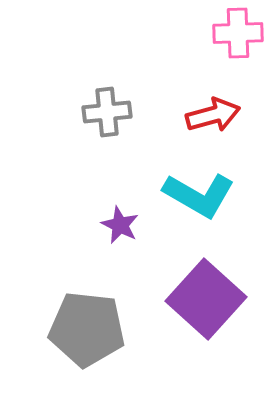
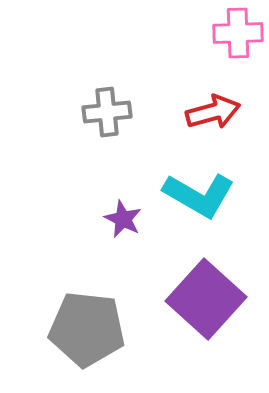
red arrow: moved 3 px up
purple star: moved 3 px right, 6 px up
